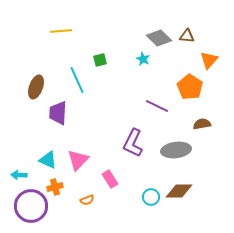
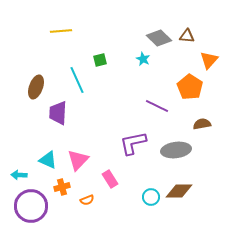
purple L-shape: rotated 52 degrees clockwise
orange cross: moved 7 px right
